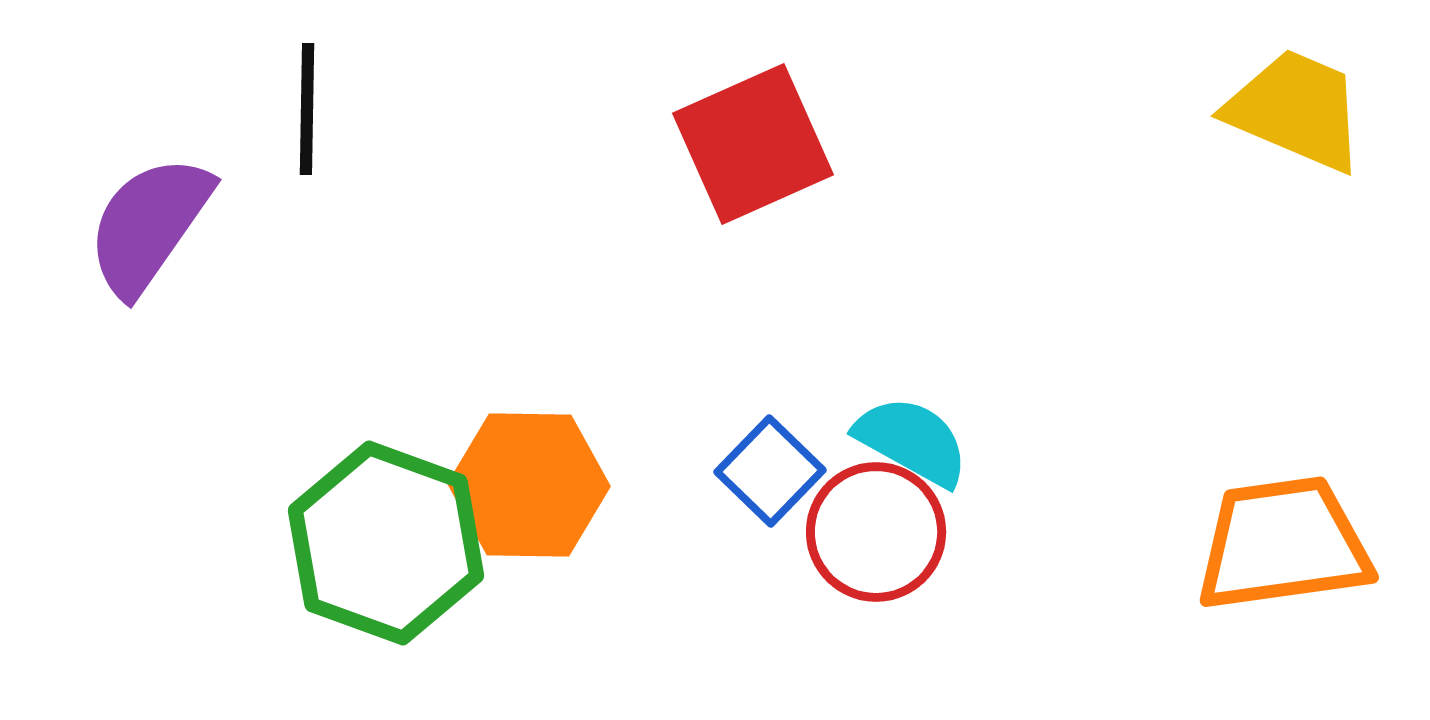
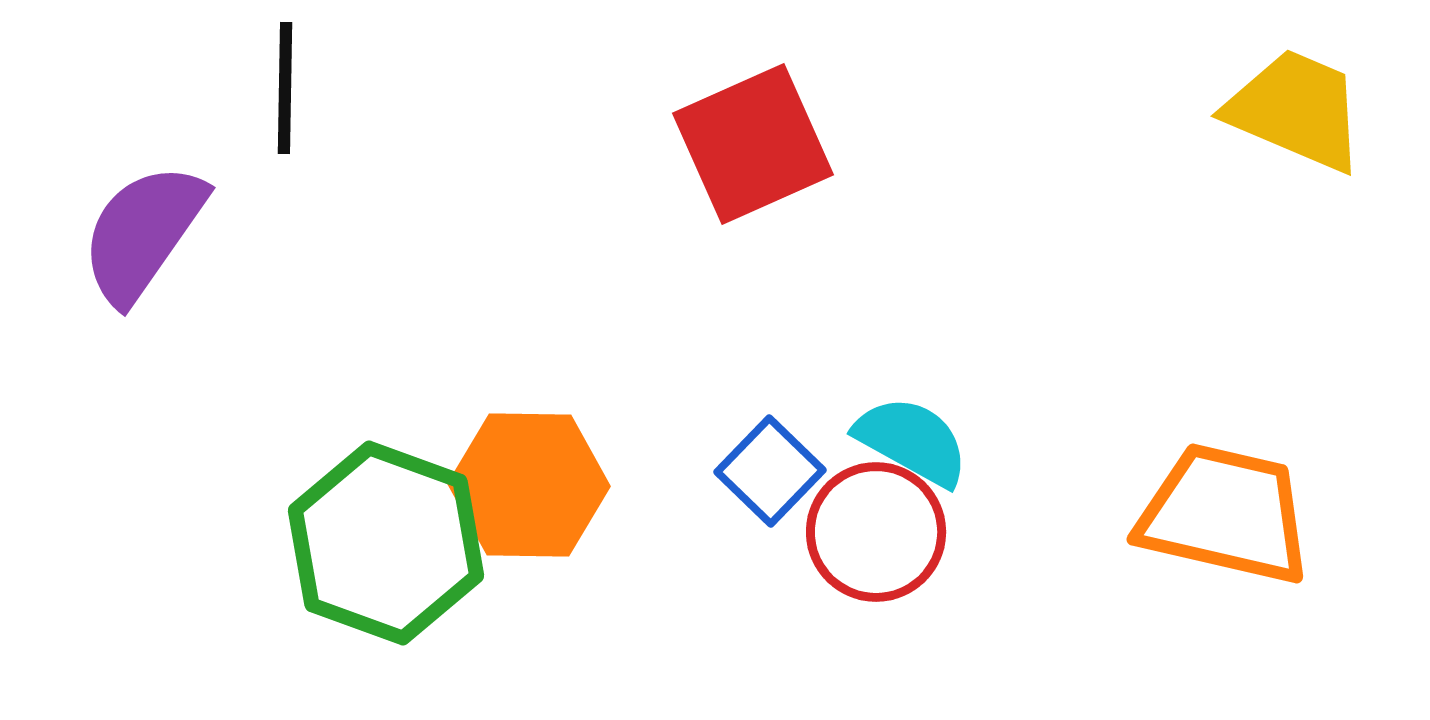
black line: moved 22 px left, 21 px up
purple semicircle: moved 6 px left, 8 px down
orange trapezoid: moved 58 px left, 30 px up; rotated 21 degrees clockwise
